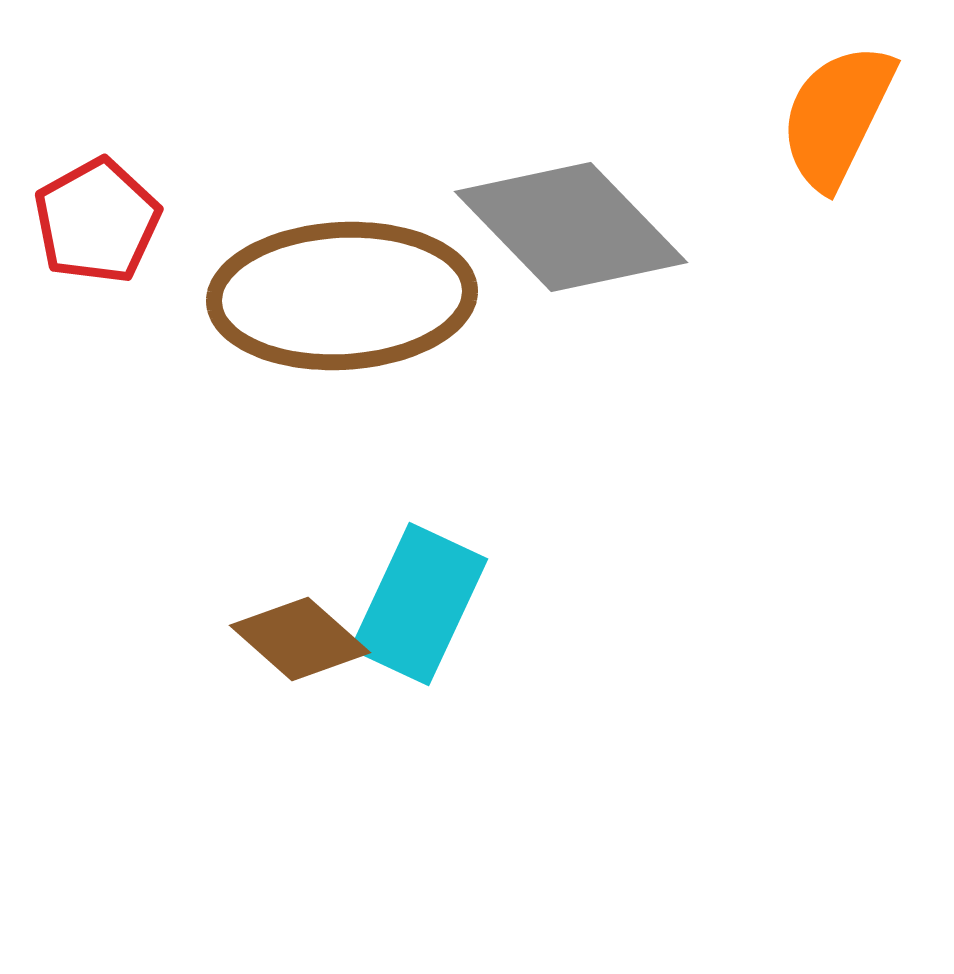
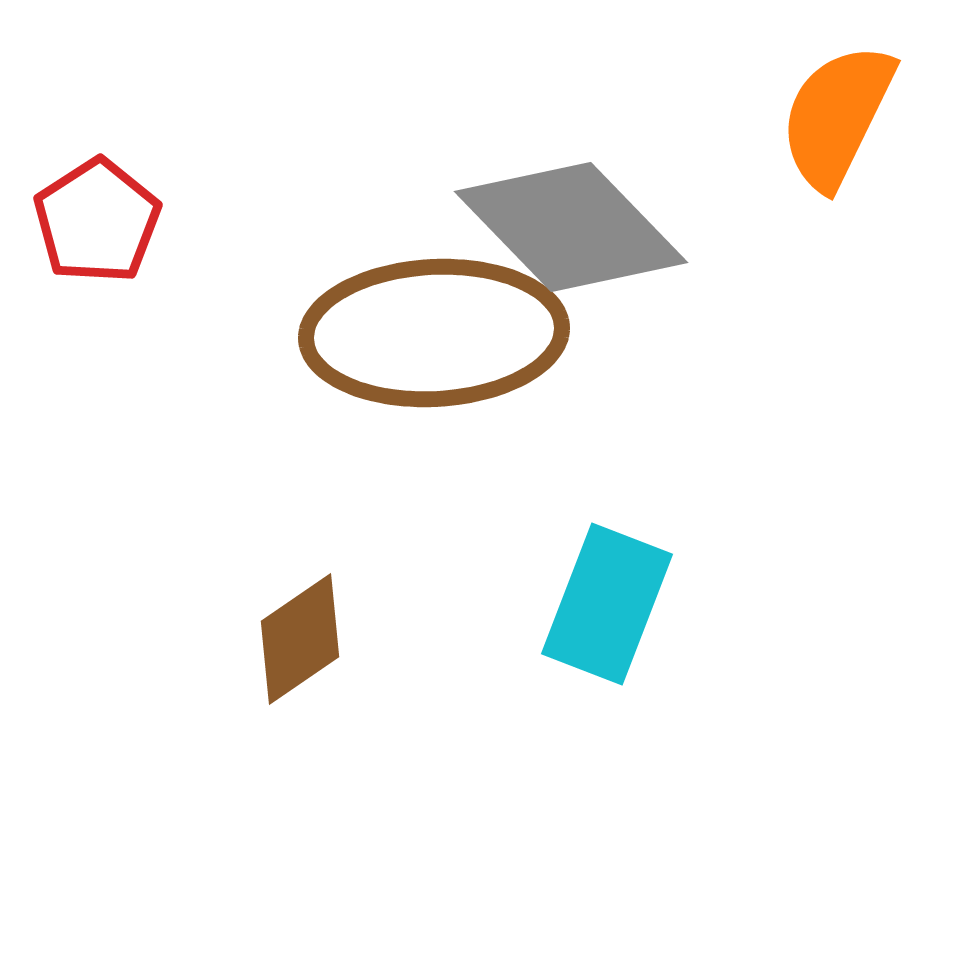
red pentagon: rotated 4 degrees counterclockwise
brown ellipse: moved 92 px right, 37 px down
cyan rectangle: moved 188 px right; rotated 4 degrees counterclockwise
brown diamond: rotated 76 degrees counterclockwise
